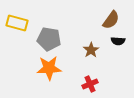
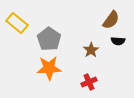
yellow rectangle: rotated 25 degrees clockwise
gray pentagon: rotated 25 degrees clockwise
red cross: moved 1 px left, 2 px up
